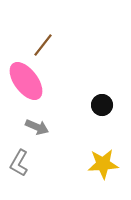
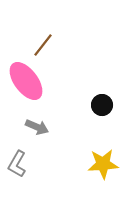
gray L-shape: moved 2 px left, 1 px down
